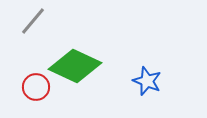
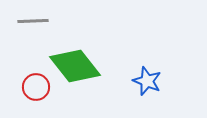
gray line: rotated 48 degrees clockwise
green diamond: rotated 27 degrees clockwise
